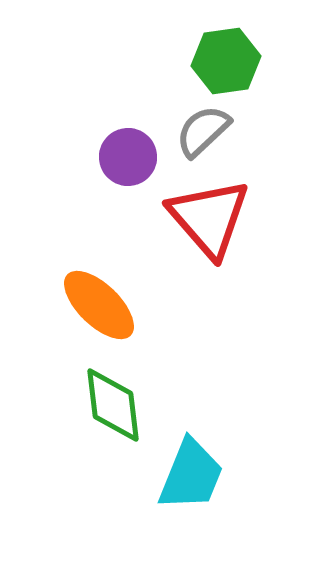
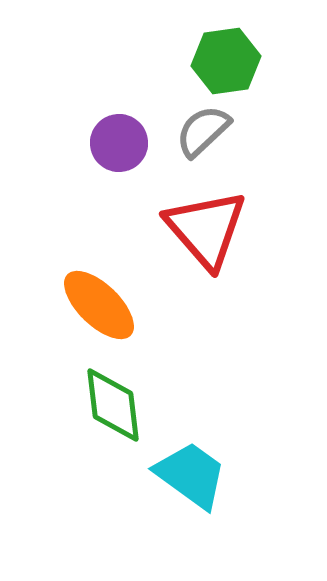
purple circle: moved 9 px left, 14 px up
red triangle: moved 3 px left, 11 px down
cyan trapezoid: rotated 76 degrees counterclockwise
